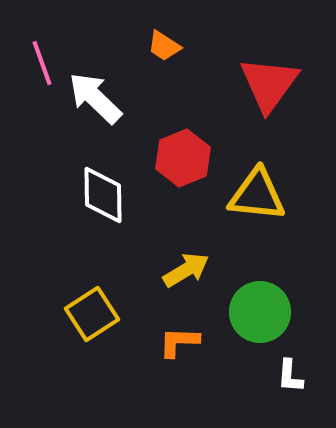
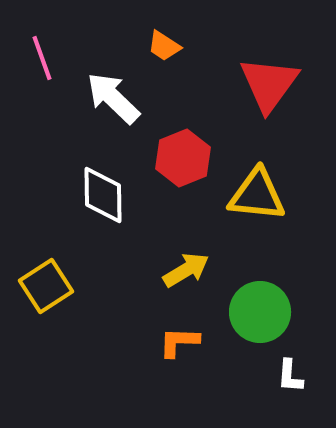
pink line: moved 5 px up
white arrow: moved 18 px right
yellow square: moved 46 px left, 28 px up
